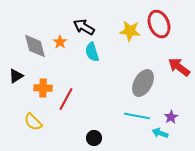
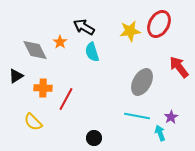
red ellipse: rotated 52 degrees clockwise
yellow star: rotated 15 degrees counterclockwise
gray diamond: moved 4 px down; rotated 12 degrees counterclockwise
red arrow: rotated 15 degrees clockwise
gray ellipse: moved 1 px left, 1 px up
cyan arrow: rotated 49 degrees clockwise
